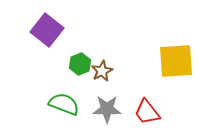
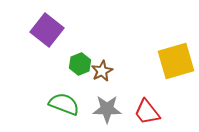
yellow square: rotated 12 degrees counterclockwise
